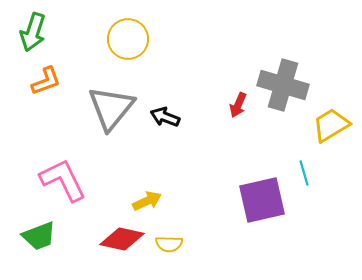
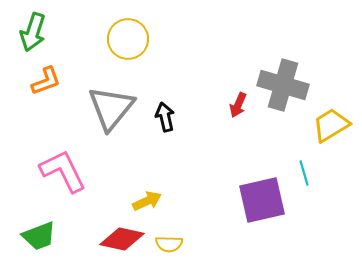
black arrow: rotated 56 degrees clockwise
pink L-shape: moved 9 px up
